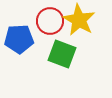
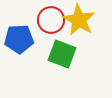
red circle: moved 1 px right, 1 px up
